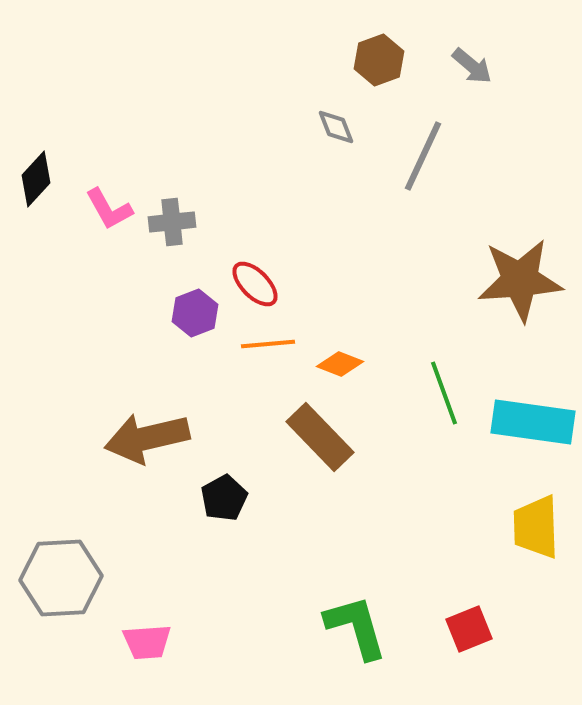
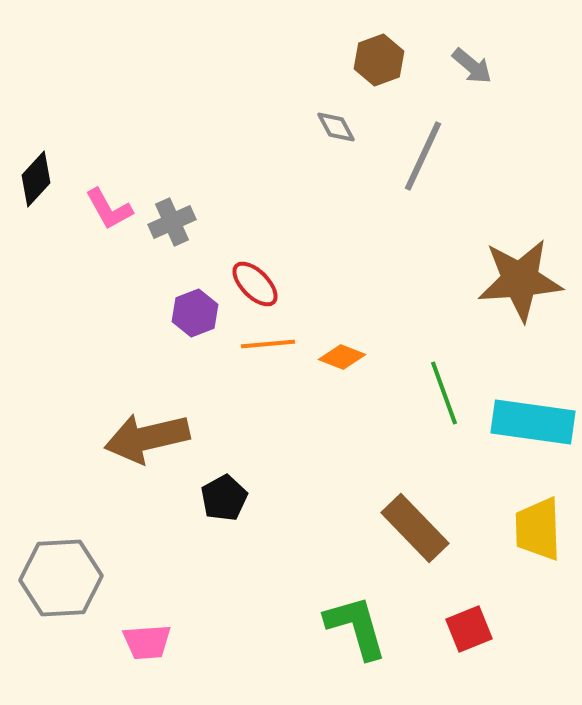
gray diamond: rotated 6 degrees counterclockwise
gray cross: rotated 18 degrees counterclockwise
orange diamond: moved 2 px right, 7 px up
brown rectangle: moved 95 px right, 91 px down
yellow trapezoid: moved 2 px right, 2 px down
